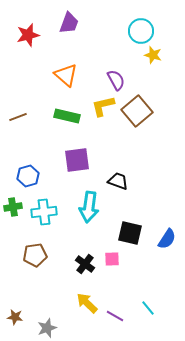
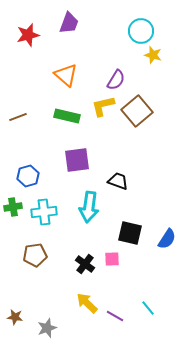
purple semicircle: rotated 60 degrees clockwise
